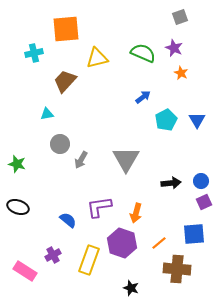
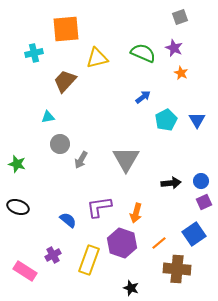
cyan triangle: moved 1 px right, 3 px down
blue square: rotated 30 degrees counterclockwise
